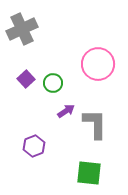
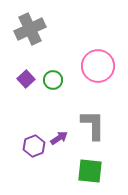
gray cross: moved 8 px right
pink circle: moved 2 px down
green circle: moved 3 px up
purple arrow: moved 7 px left, 27 px down
gray L-shape: moved 2 px left, 1 px down
green square: moved 1 px right, 2 px up
